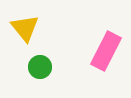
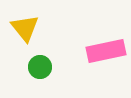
pink rectangle: rotated 51 degrees clockwise
